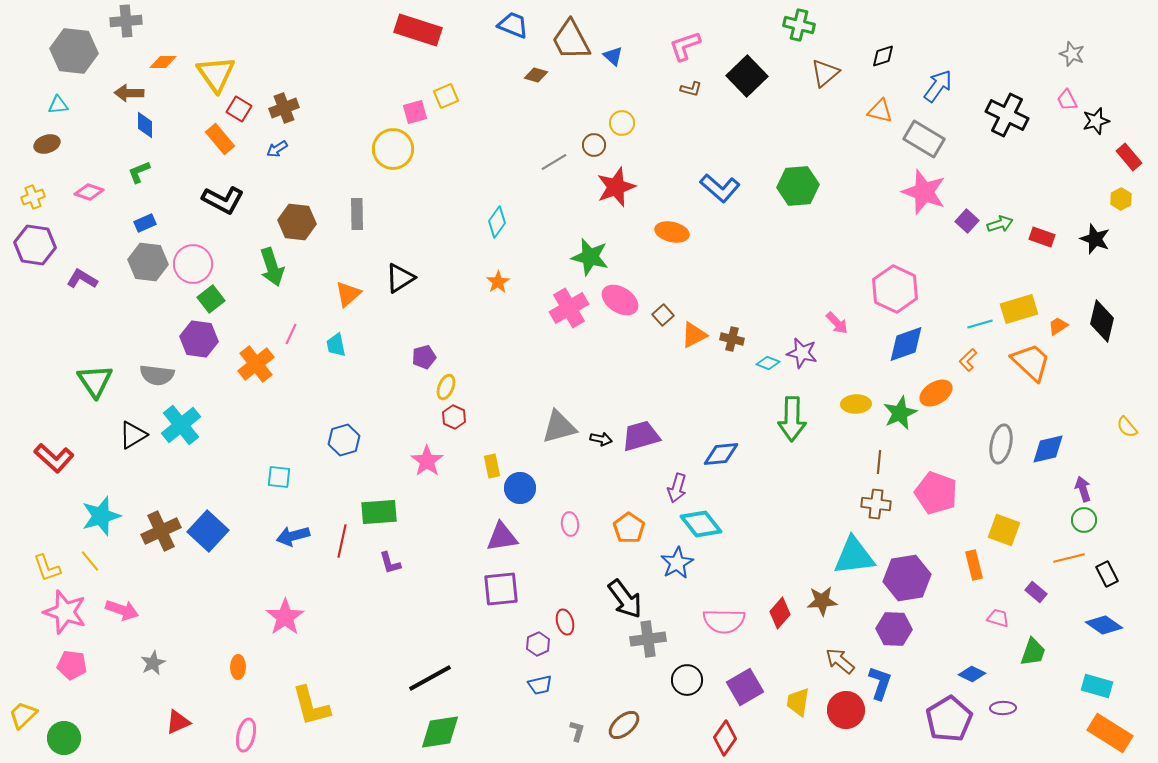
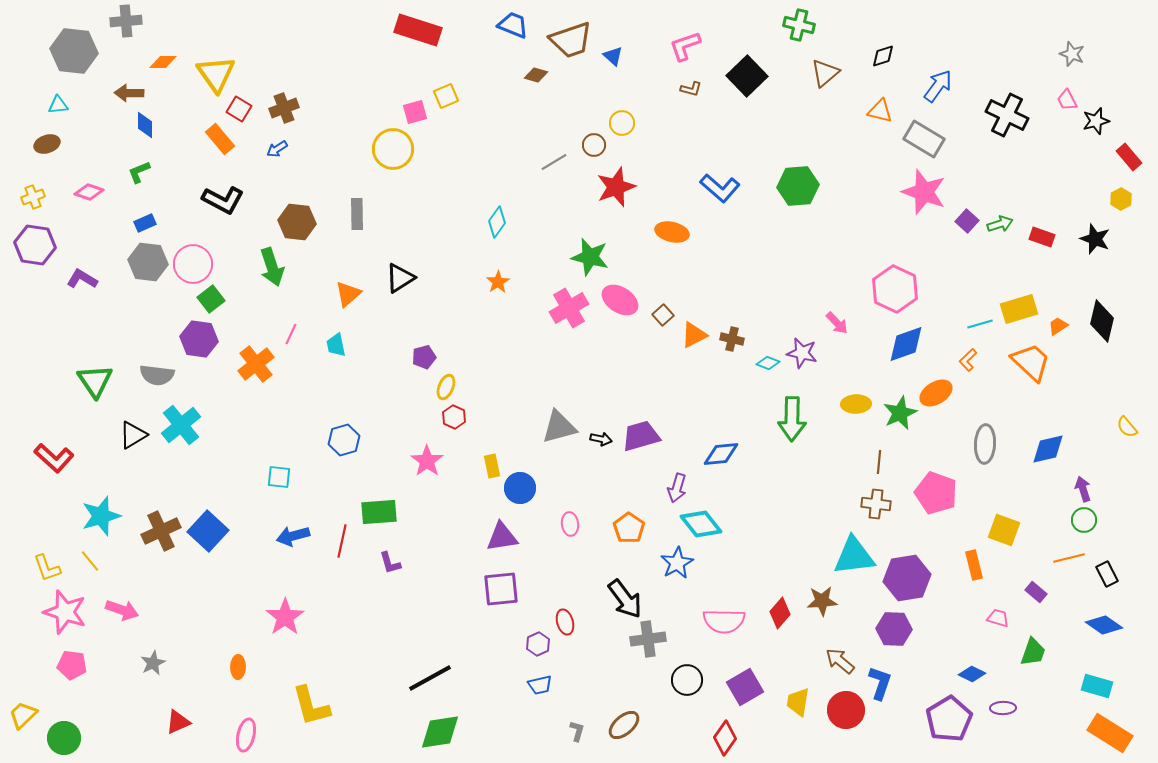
brown trapezoid at (571, 40): rotated 81 degrees counterclockwise
gray ellipse at (1001, 444): moved 16 px left; rotated 9 degrees counterclockwise
